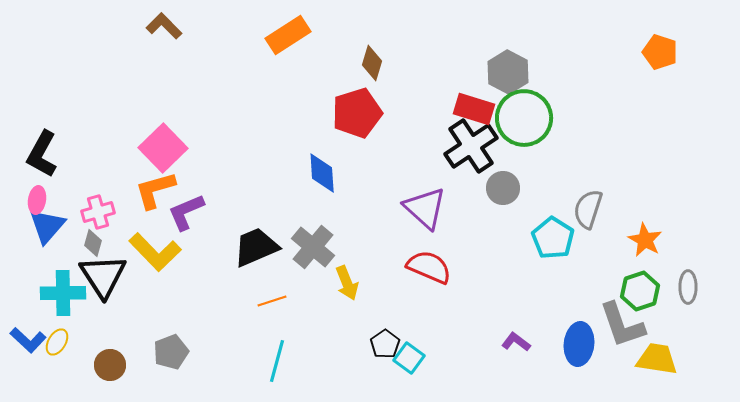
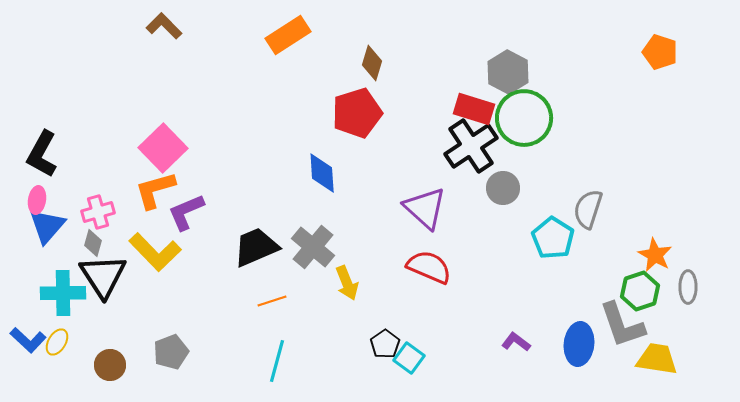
orange star at (645, 240): moved 10 px right, 15 px down
